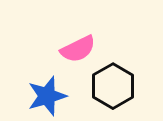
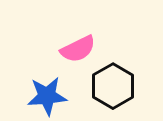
blue star: rotated 12 degrees clockwise
